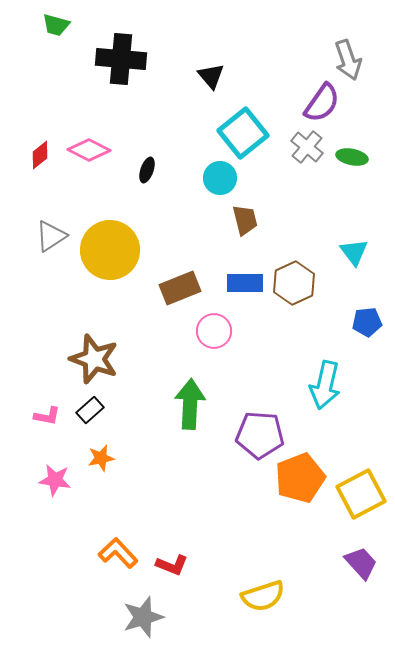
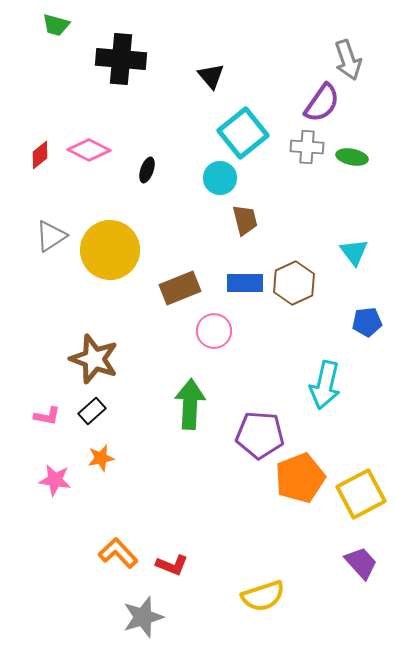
gray cross: rotated 36 degrees counterclockwise
black rectangle: moved 2 px right, 1 px down
